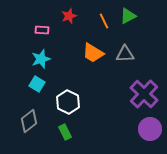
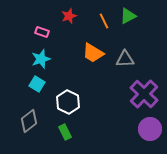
pink rectangle: moved 2 px down; rotated 16 degrees clockwise
gray triangle: moved 5 px down
